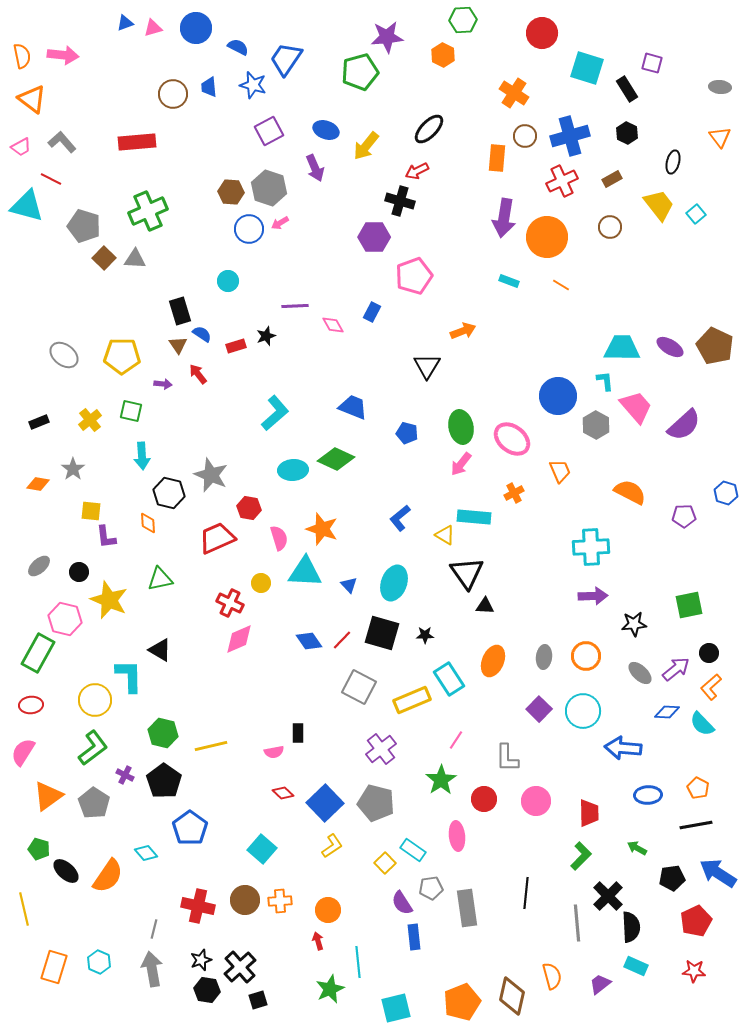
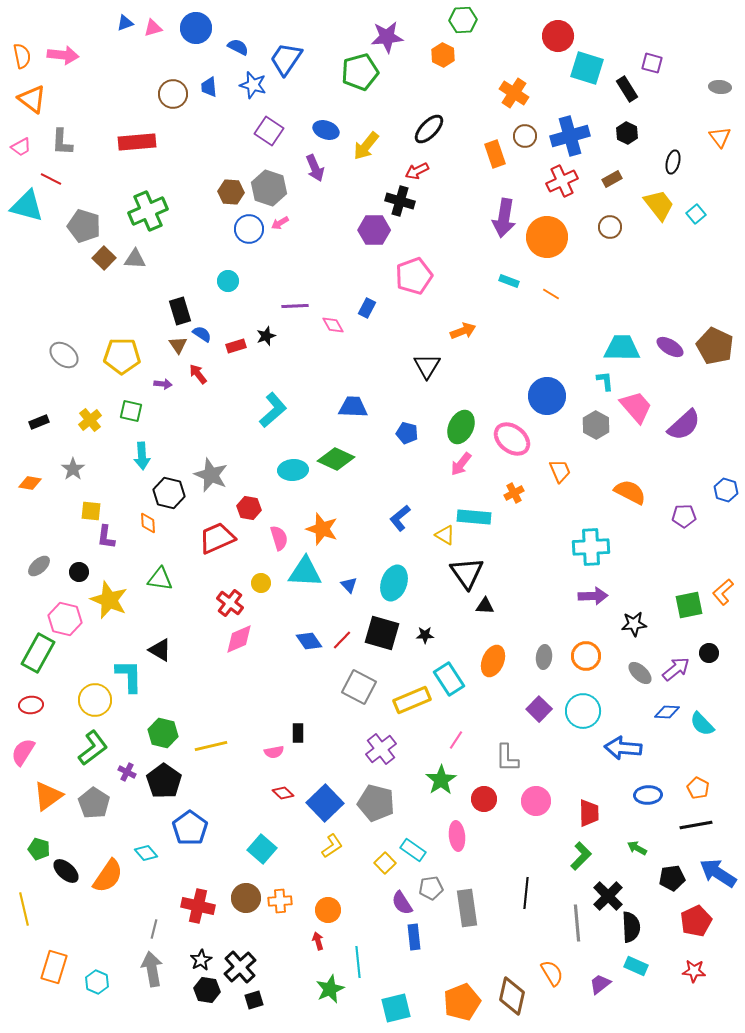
red circle at (542, 33): moved 16 px right, 3 px down
purple square at (269, 131): rotated 28 degrees counterclockwise
gray L-shape at (62, 142): rotated 136 degrees counterclockwise
orange rectangle at (497, 158): moved 2 px left, 4 px up; rotated 24 degrees counterclockwise
purple hexagon at (374, 237): moved 7 px up
orange line at (561, 285): moved 10 px left, 9 px down
blue rectangle at (372, 312): moved 5 px left, 4 px up
blue circle at (558, 396): moved 11 px left
blue trapezoid at (353, 407): rotated 20 degrees counterclockwise
cyan L-shape at (275, 413): moved 2 px left, 3 px up
green ellipse at (461, 427): rotated 36 degrees clockwise
orange diamond at (38, 484): moved 8 px left, 1 px up
blue hexagon at (726, 493): moved 3 px up
purple L-shape at (106, 537): rotated 15 degrees clockwise
green triangle at (160, 579): rotated 20 degrees clockwise
red cross at (230, 603): rotated 12 degrees clockwise
orange L-shape at (711, 687): moved 12 px right, 95 px up
purple cross at (125, 775): moved 2 px right, 3 px up
brown circle at (245, 900): moved 1 px right, 2 px up
black star at (201, 960): rotated 10 degrees counterclockwise
cyan hexagon at (99, 962): moved 2 px left, 20 px down
orange semicircle at (552, 976): moved 3 px up; rotated 16 degrees counterclockwise
black square at (258, 1000): moved 4 px left
